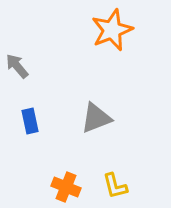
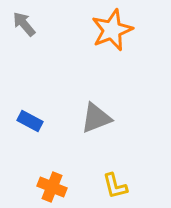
gray arrow: moved 7 px right, 42 px up
blue rectangle: rotated 50 degrees counterclockwise
orange cross: moved 14 px left
